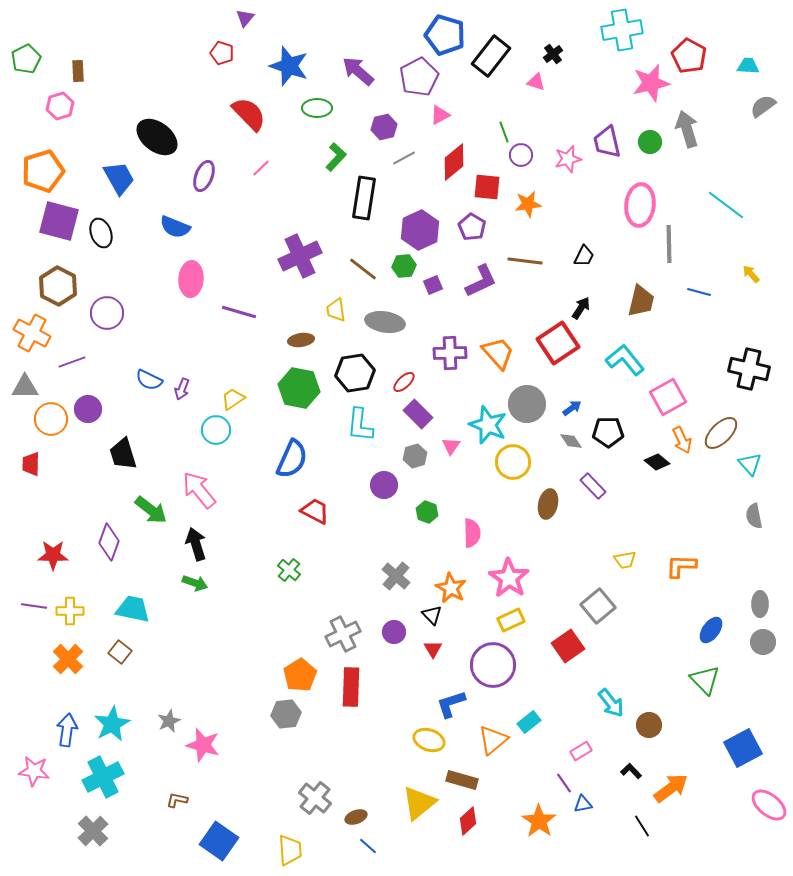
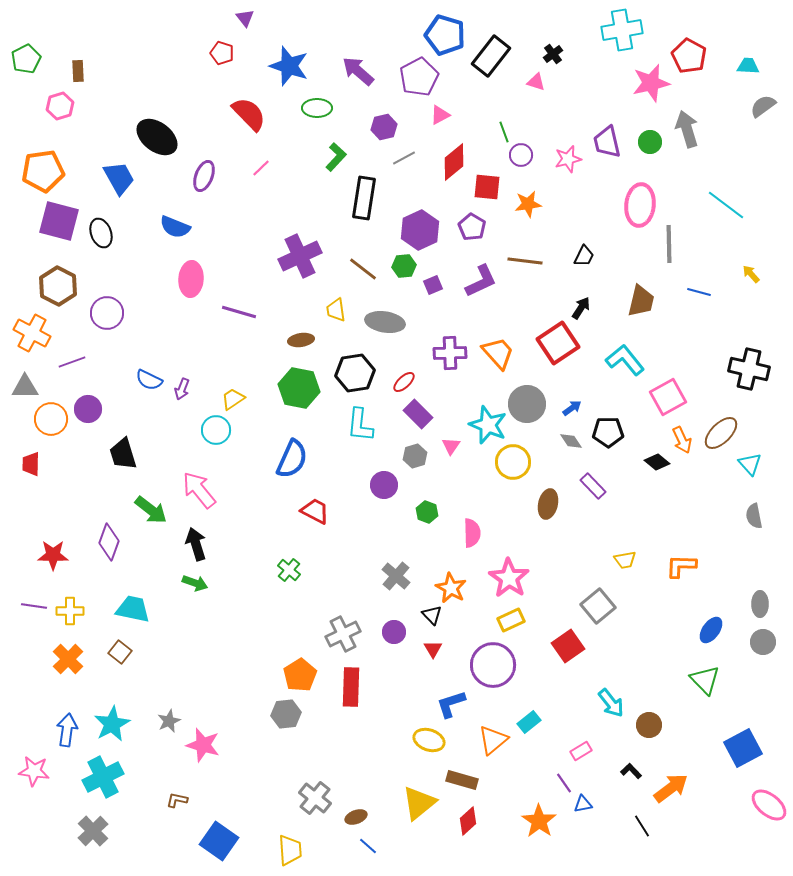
purple triangle at (245, 18): rotated 18 degrees counterclockwise
orange pentagon at (43, 171): rotated 9 degrees clockwise
